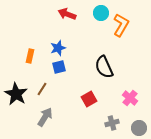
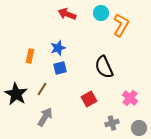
blue square: moved 1 px right, 1 px down
